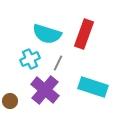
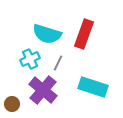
purple cross: moved 2 px left
brown circle: moved 2 px right, 3 px down
